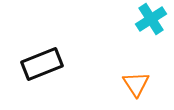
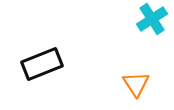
cyan cross: moved 1 px right
